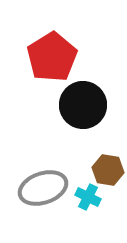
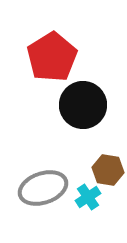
cyan cross: rotated 30 degrees clockwise
